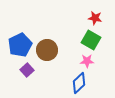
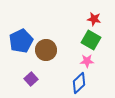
red star: moved 1 px left, 1 px down
blue pentagon: moved 1 px right, 4 px up
brown circle: moved 1 px left
purple square: moved 4 px right, 9 px down
